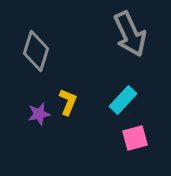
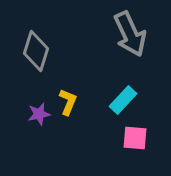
pink square: rotated 20 degrees clockwise
